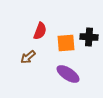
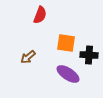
red semicircle: moved 16 px up
black cross: moved 18 px down
orange square: rotated 12 degrees clockwise
